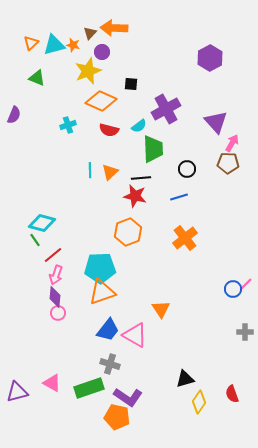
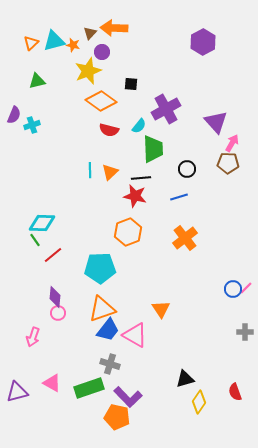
cyan triangle at (54, 45): moved 4 px up
purple hexagon at (210, 58): moved 7 px left, 16 px up
green triangle at (37, 78): moved 3 px down; rotated 36 degrees counterclockwise
orange diamond at (101, 101): rotated 12 degrees clockwise
cyan cross at (68, 125): moved 36 px left
cyan semicircle at (139, 126): rotated 14 degrees counterclockwise
cyan diamond at (42, 223): rotated 12 degrees counterclockwise
pink arrow at (56, 275): moved 23 px left, 62 px down
pink line at (246, 284): moved 4 px down
orange triangle at (102, 292): moved 17 px down
red semicircle at (232, 394): moved 3 px right, 2 px up
purple L-shape at (128, 397): rotated 12 degrees clockwise
